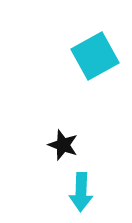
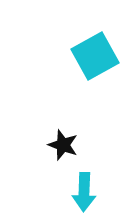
cyan arrow: moved 3 px right
